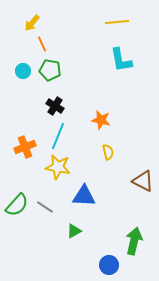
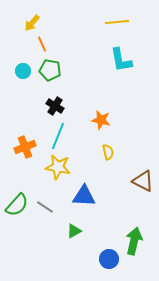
blue circle: moved 6 px up
